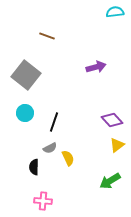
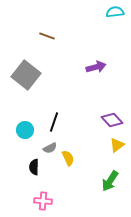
cyan circle: moved 17 px down
green arrow: rotated 25 degrees counterclockwise
